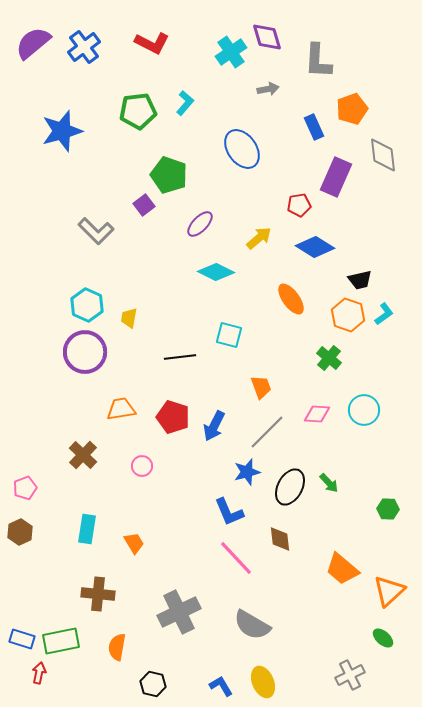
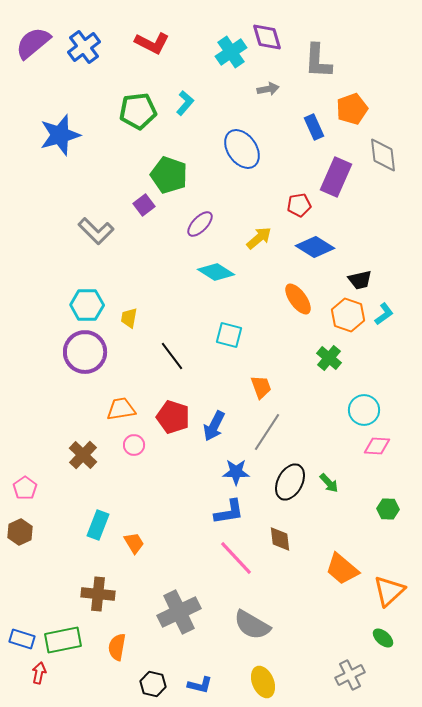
blue star at (62, 131): moved 2 px left, 4 px down
cyan diamond at (216, 272): rotated 6 degrees clockwise
orange ellipse at (291, 299): moved 7 px right
cyan hexagon at (87, 305): rotated 24 degrees counterclockwise
black line at (180, 357): moved 8 px left, 1 px up; rotated 60 degrees clockwise
pink diamond at (317, 414): moved 60 px right, 32 px down
gray line at (267, 432): rotated 12 degrees counterclockwise
pink circle at (142, 466): moved 8 px left, 21 px up
blue star at (247, 472): moved 11 px left; rotated 16 degrees clockwise
black ellipse at (290, 487): moved 5 px up
pink pentagon at (25, 488): rotated 15 degrees counterclockwise
blue L-shape at (229, 512): rotated 76 degrees counterclockwise
cyan rectangle at (87, 529): moved 11 px right, 4 px up; rotated 12 degrees clockwise
green rectangle at (61, 641): moved 2 px right, 1 px up
blue L-shape at (221, 686): moved 21 px left, 1 px up; rotated 135 degrees clockwise
